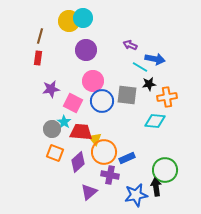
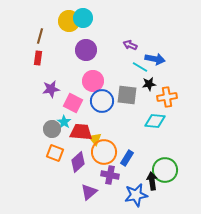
blue rectangle: rotated 35 degrees counterclockwise
black arrow: moved 4 px left, 6 px up
